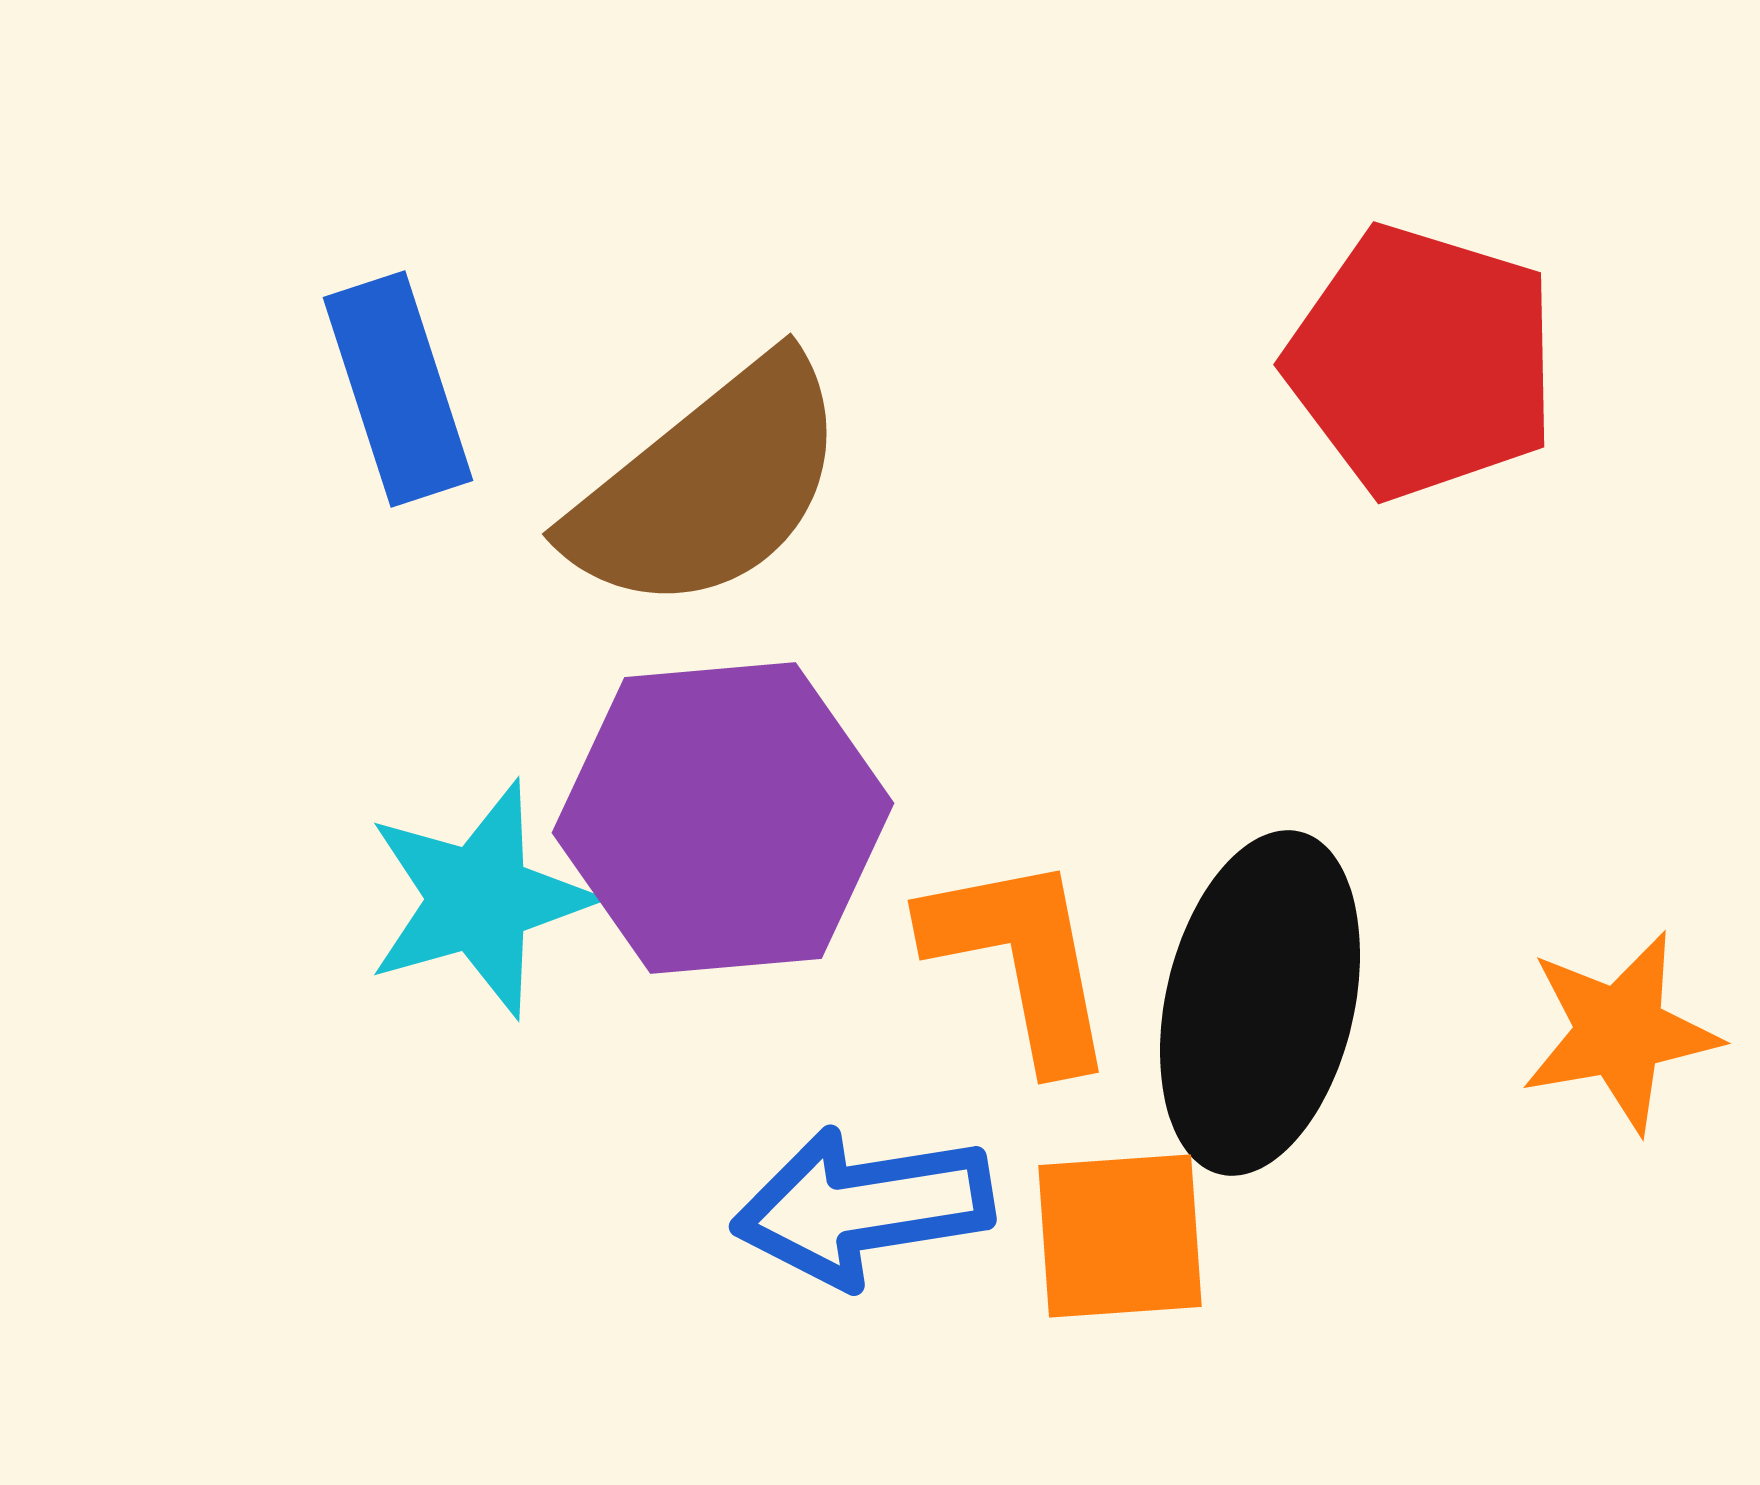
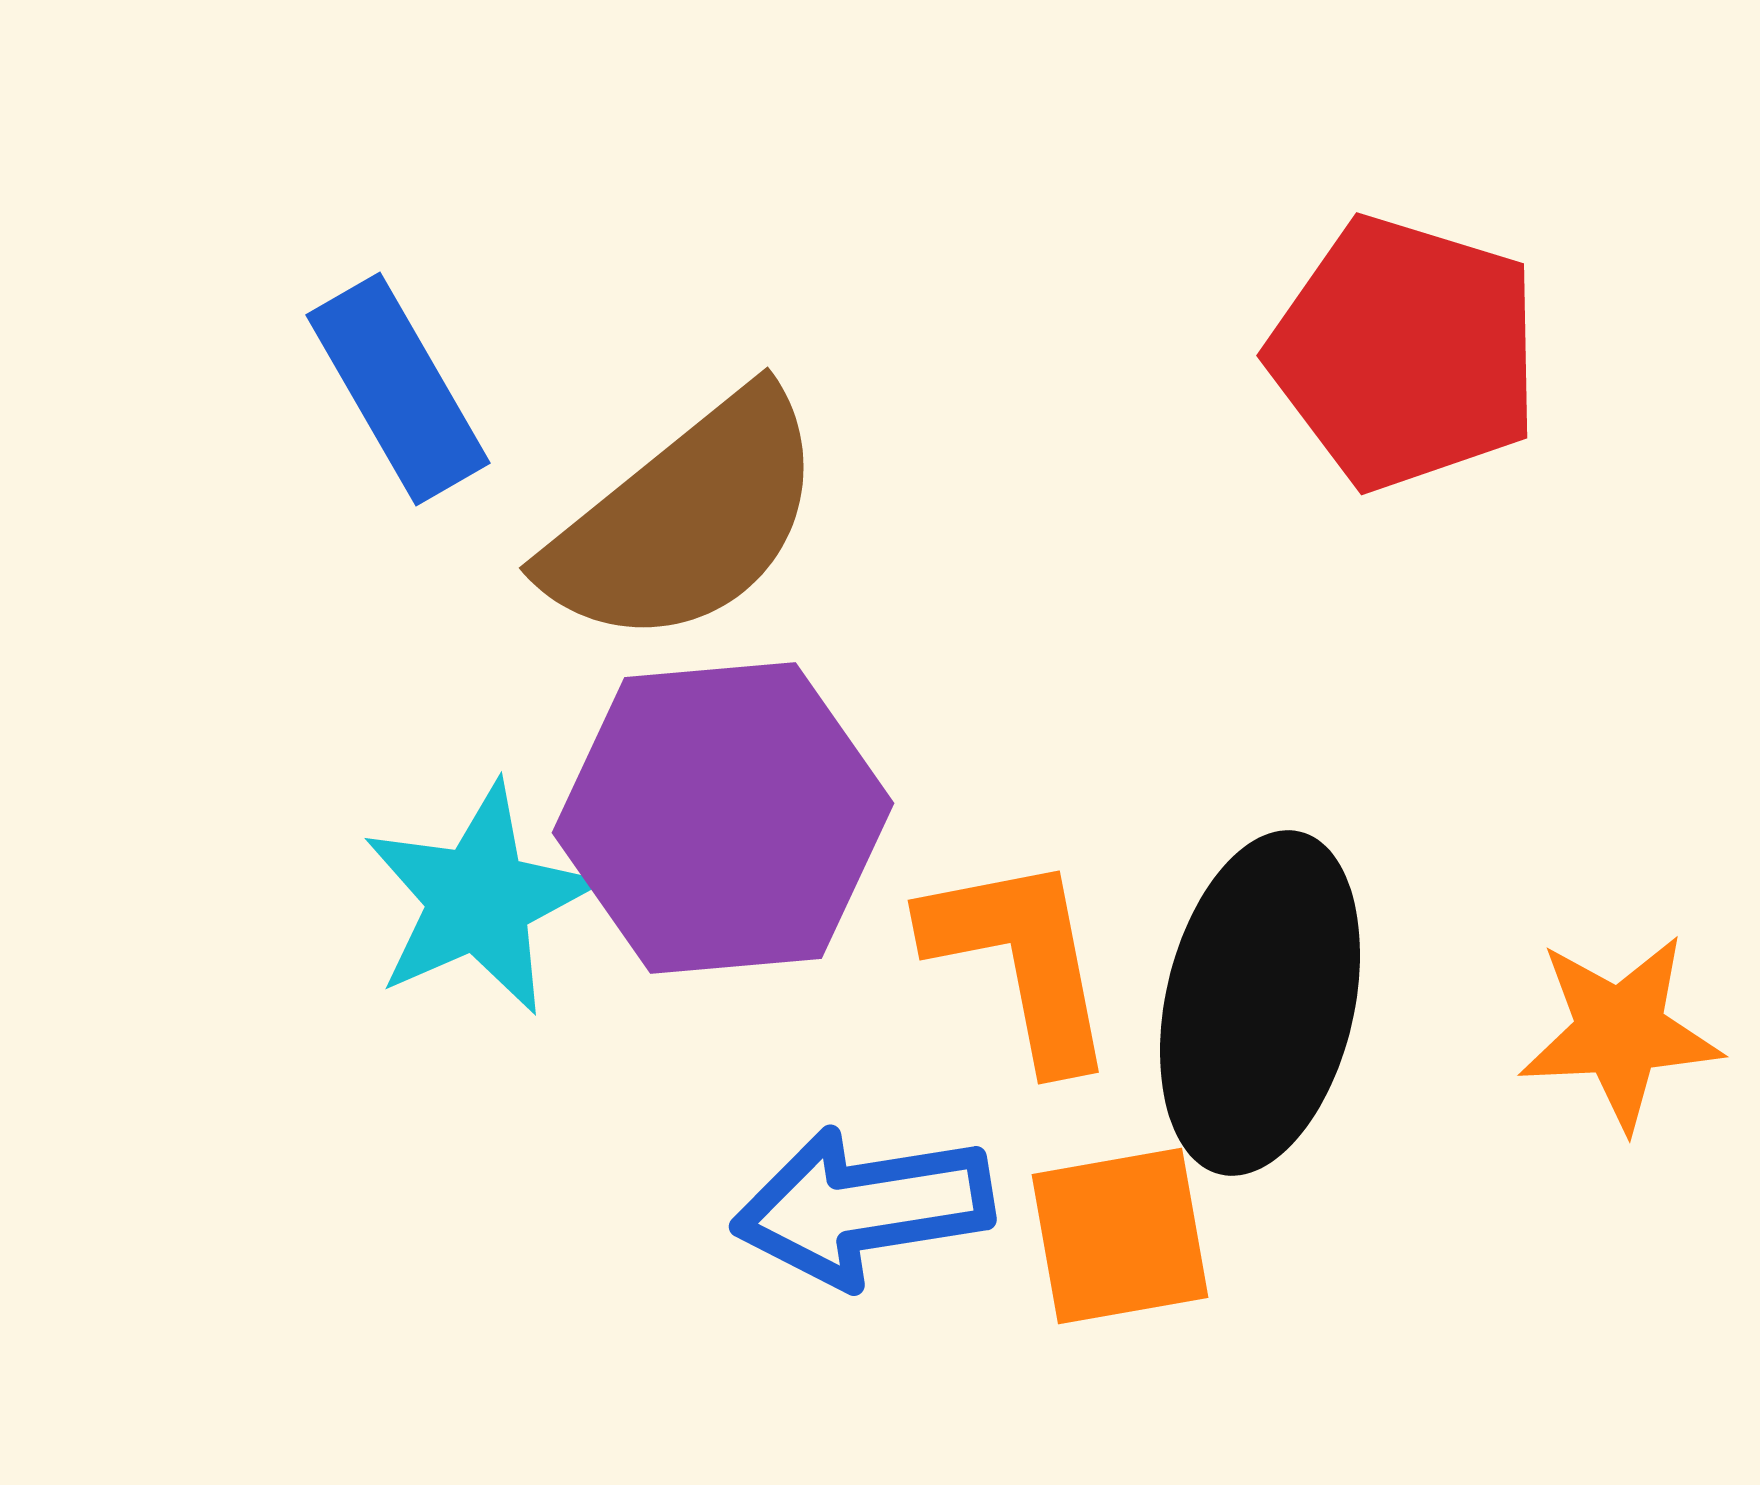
red pentagon: moved 17 px left, 9 px up
blue rectangle: rotated 12 degrees counterclockwise
brown semicircle: moved 23 px left, 34 px down
cyan star: rotated 8 degrees counterclockwise
orange star: rotated 7 degrees clockwise
orange square: rotated 6 degrees counterclockwise
